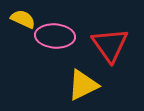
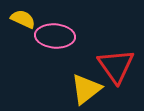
red triangle: moved 6 px right, 21 px down
yellow triangle: moved 3 px right, 4 px down; rotated 12 degrees counterclockwise
